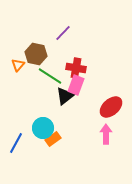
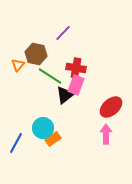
black triangle: moved 1 px up
